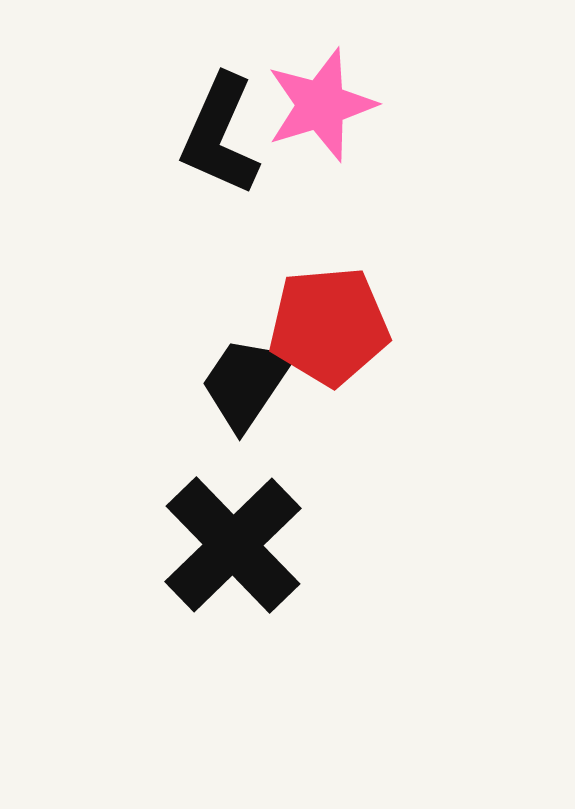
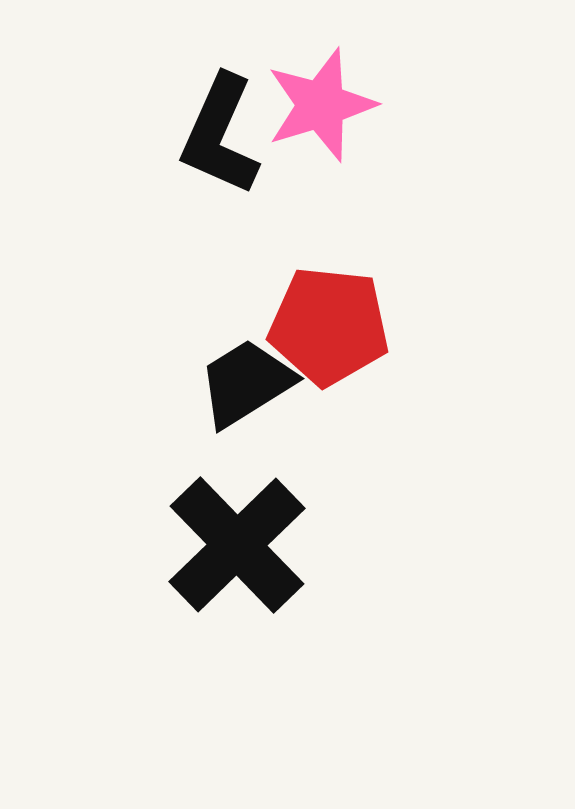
red pentagon: rotated 11 degrees clockwise
black trapezoid: rotated 24 degrees clockwise
black cross: moved 4 px right
